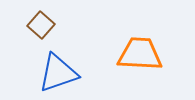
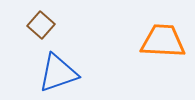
orange trapezoid: moved 23 px right, 13 px up
